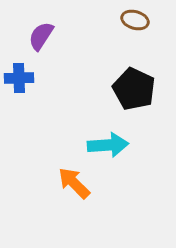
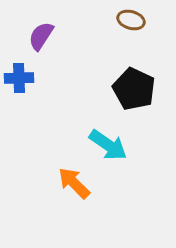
brown ellipse: moved 4 px left
cyan arrow: rotated 39 degrees clockwise
